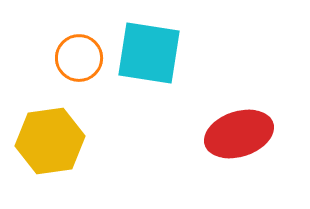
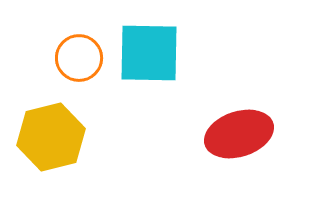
cyan square: rotated 8 degrees counterclockwise
yellow hexagon: moved 1 px right, 4 px up; rotated 6 degrees counterclockwise
